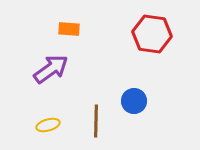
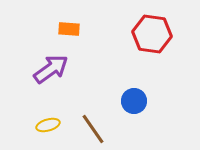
brown line: moved 3 px left, 8 px down; rotated 36 degrees counterclockwise
